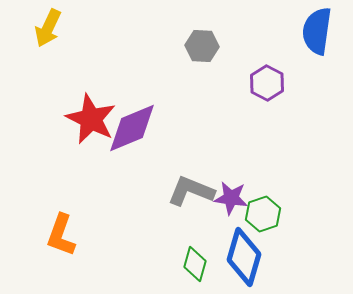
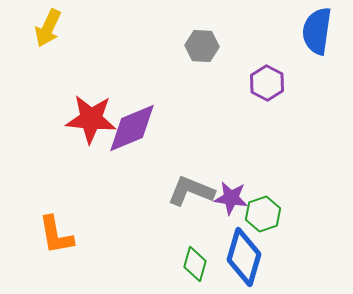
red star: rotated 21 degrees counterclockwise
orange L-shape: moved 5 px left; rotated 30 degrees counterclockwise
